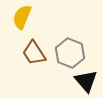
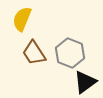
yellow semicircle: moved 2 px down
black triangle: moved 1 px left, 1 px down; rotated 35 degrees clockwise
